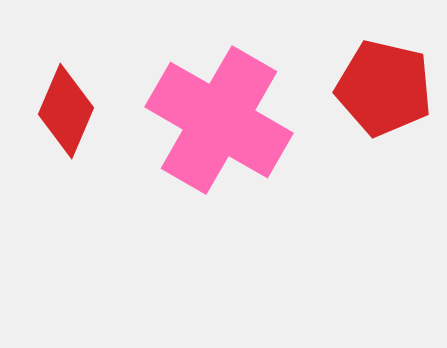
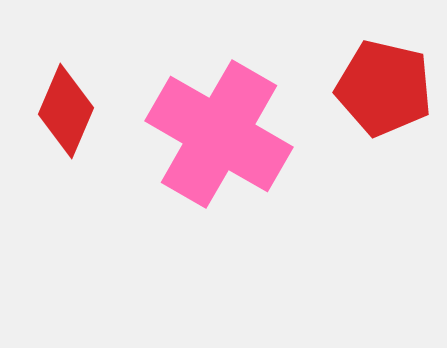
pink cross: moved 14 px down
